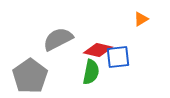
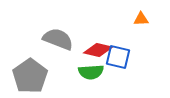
orange triangle: rotated 28 degrees clockwise
gray semicircle: rotated 48 degrees clockwise
blue square: rotated 20 degrees clockwise
green semicircle: rotated 75 degrees clockwise
